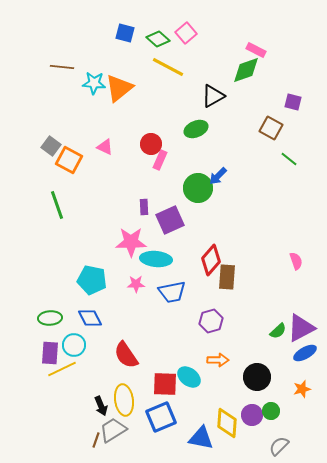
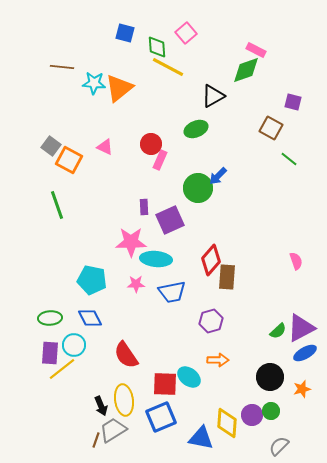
green diamond at (158, 39): moved 1 px left, 8 px down; rotated 45 degrees clockwise
yellow line at (62, 369): rotated 12 degrees counterclockwise
black circle at (257, 377): moved 13 px right
